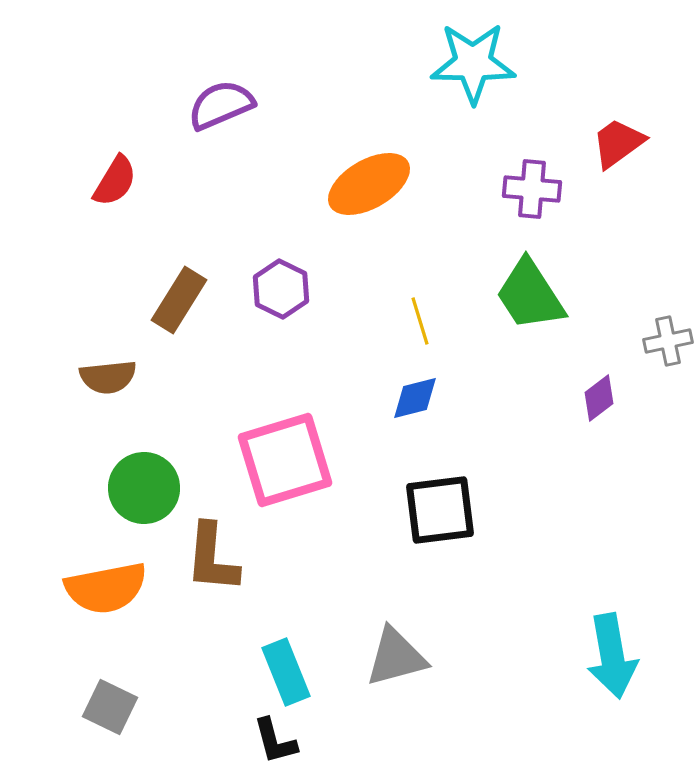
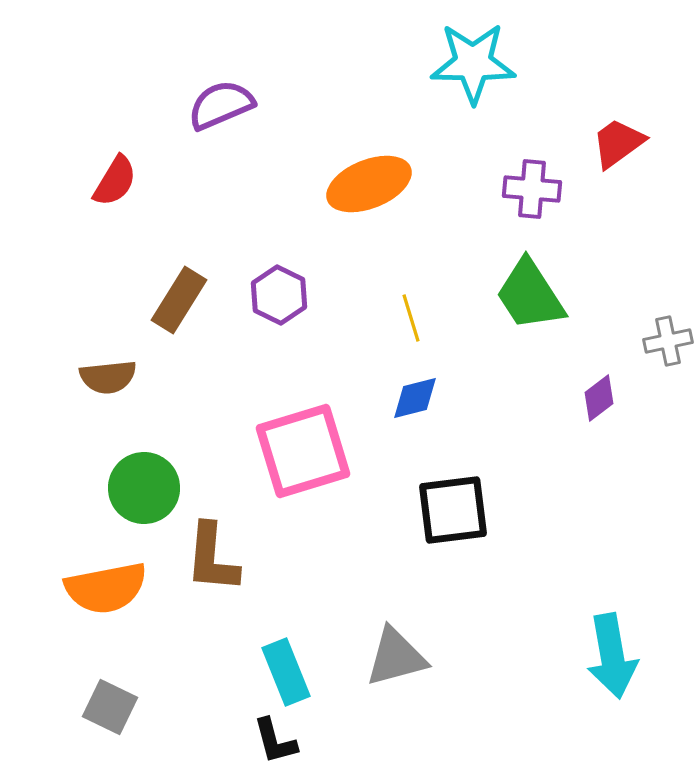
orange ellipse: rotated 8 degrees clockwise
purple hexagon: moved 2 px left, 6 px down
yellow line: moved 9 px left, 3 px up
pink square: moved 18 px right, 9 px up
black square: moved 13 px right
